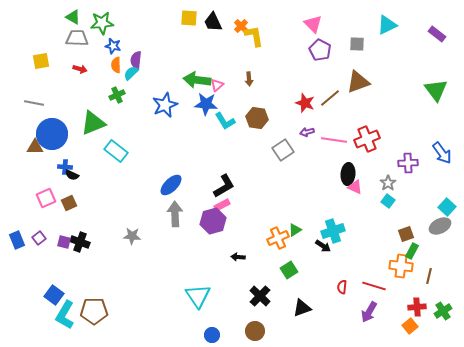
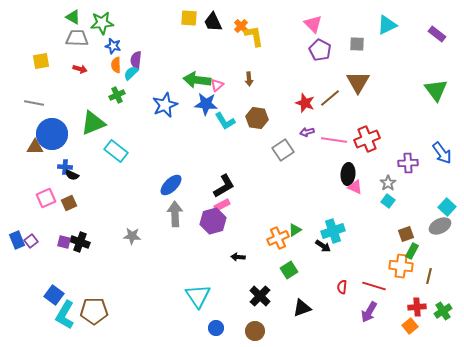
brown triangle at (358, 82): rotated 40 degrees counterclockwise
purple square at (39, 238): moved 8 px left, 3 px down
blue circle at (212, 335): moved 4 px right, 7 px up
